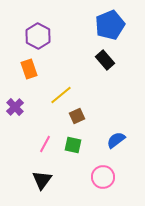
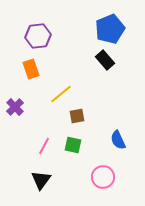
blue pentagon: moved 4 px down
purple hexagon: rotated 25 degrees clockwise
orange rectangle: moved 2 px right
yellow line: moved 1 px up
brown square: rotated 14 degrees clockwise
blue semicircle: moved 2 px right; rotated 78 degrees counterclockwise
pink line: moved 1 px left, 2 px down
black triangle: moved 1 px left
